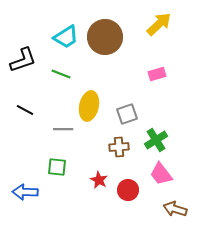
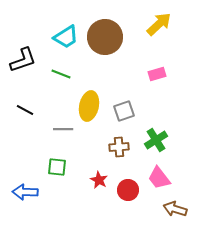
gray square: moved 3 px left, 3 px up
pink trapezoid: moved 2 px left, 4 px down
